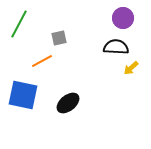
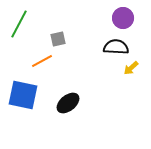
gray square: moved 1 px left, 1 px down
